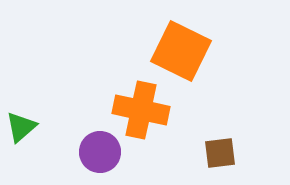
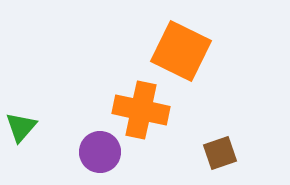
green triangle: rotated 8 degrees counterclockwise
brown square: rotated 12 degrees counterclockwise
